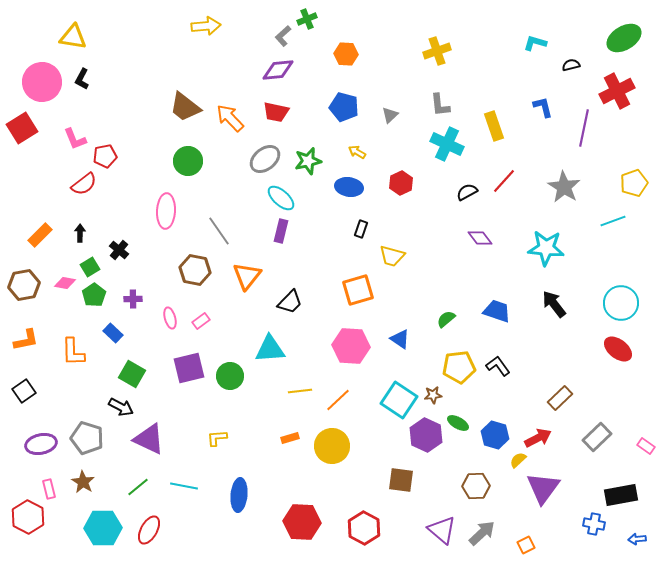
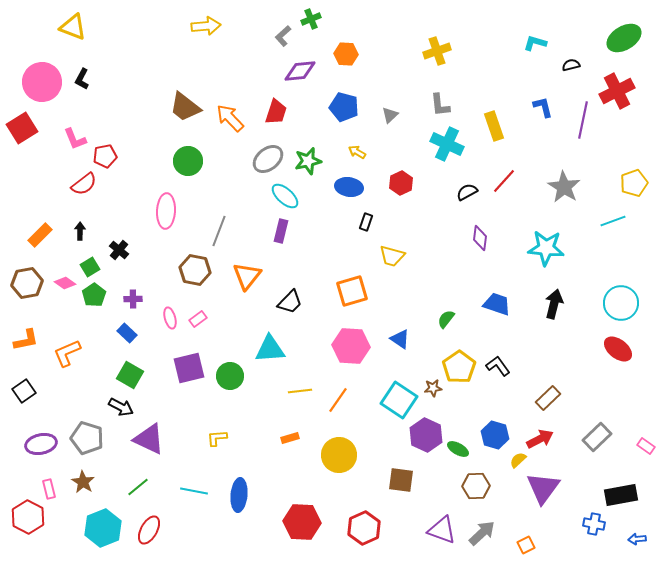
green cross at (307, 19): moved 4 px right
yellow triangle at (73, 37): moved 10 px up; rotated 12 degrees clockwise
purple diamond at (278, 70): moved 22 px right, 1 px down
red trapezoid at (276, 112): rotated 84 degrees counterclockwise
purple line at (584, 128): moved 1 px left, 8 px up
gray ellipse at (265, 159): moved 3 px right
cyan ellipse at (281, 198): moved 4 px right, 2 px up
black rectangle at (361, 229): moved 5 px right, 7 px up
gray line at (219, 231): rotated 56 degrees clockwise
black arrow at (80, 233): moved 2 px up
purple diamond at (480, 238): rotated 45 degrees clockwise
pink diamond at (65, 283): rotated 25 degrees clockwise
brown hexagon at (24, 285): moved 3 px right, 2 px up
orange square at (358, 290): moved 6 px left, 1 px down
black arrow at (554, 304): rotated 52 degrees clockwise
blue trapezoid at (497, 311): moved 7 px up
green semicircle at (446, 319): rotated 12 degrees counterclockwise
pink rectangle at (201, 321): moved 3 px left, 2 px up
blue rectangle at (113, 333): moved 14 px right
orange L-shape at (73, 352): moved 6 px left, 1 px down; rotated 68 degrees clockwise
yellow pentagon at (459, 367): rotated 28 degrees counterclockwise
green square at (132, 374): moved 2 px left, 1 px down
brown star at (433, 395): moved 7 px up
brown rectangle at (560, 398): moved 12 px left
orange line at (338, 400): rotated 12 degrees counterclockwise
green ellipse at (458, 423): moved 26 px down
red arrow at (538, 438): moved 2 px right, 1 px down
yellow circle at (332, 446): moved 7 px right, 9 px down
cyan line at (184, 486): moved 10 px right, 5 px down
cyan hexagon at (103, 528): rotated 21 degrees counterclockwise
red hexagon at (364, 528): rotated 8 degrees clockwise
purple triangle at (442, 530): rotated 20 degrees counterclockwise
